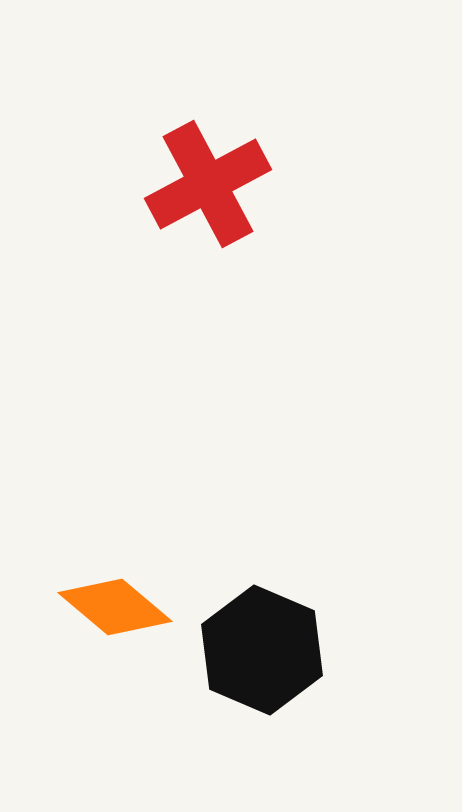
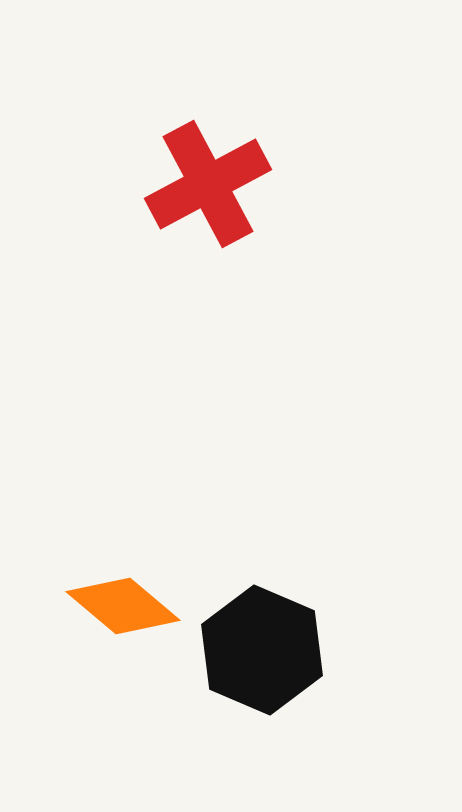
orange diamond: moved 8 px right, 1 px up
